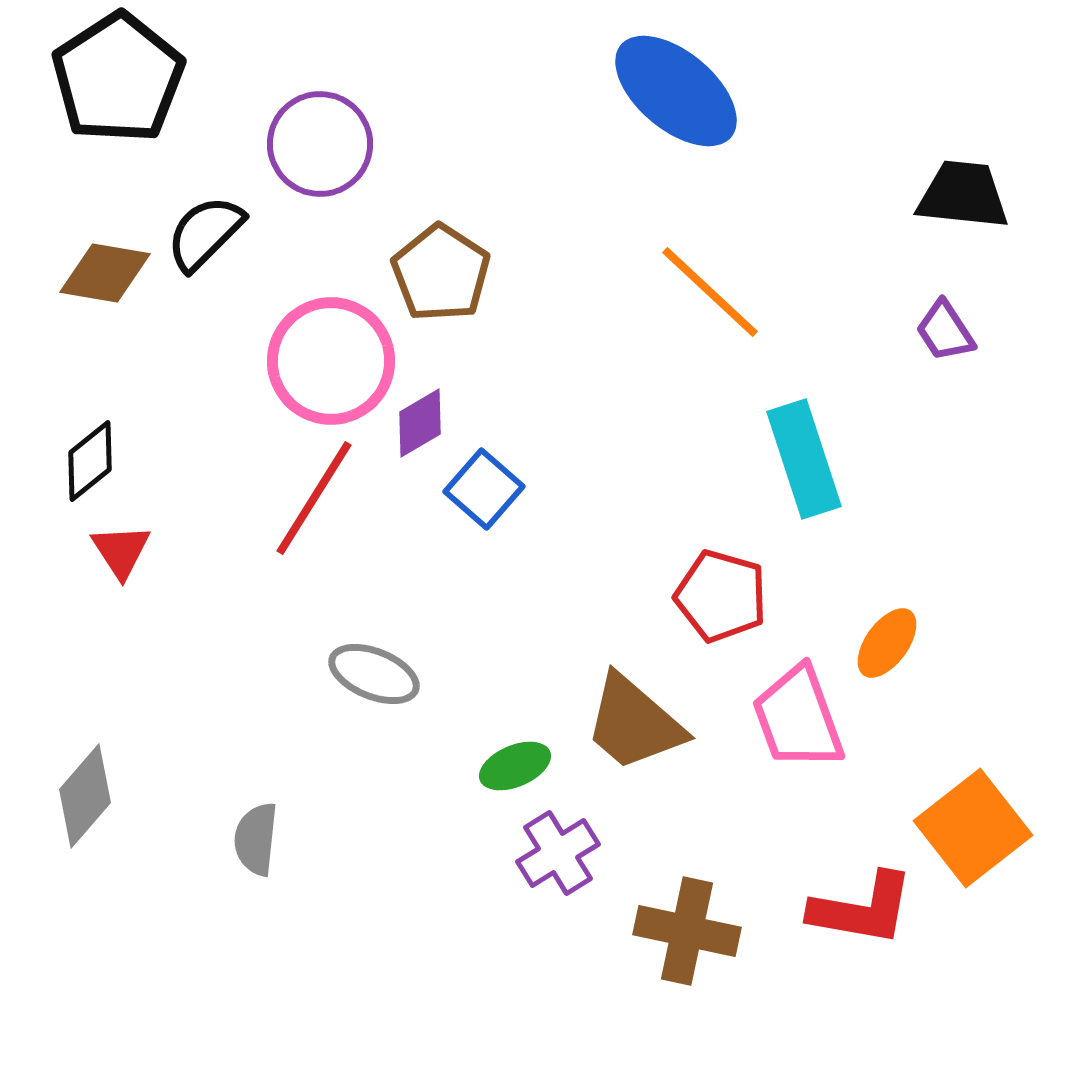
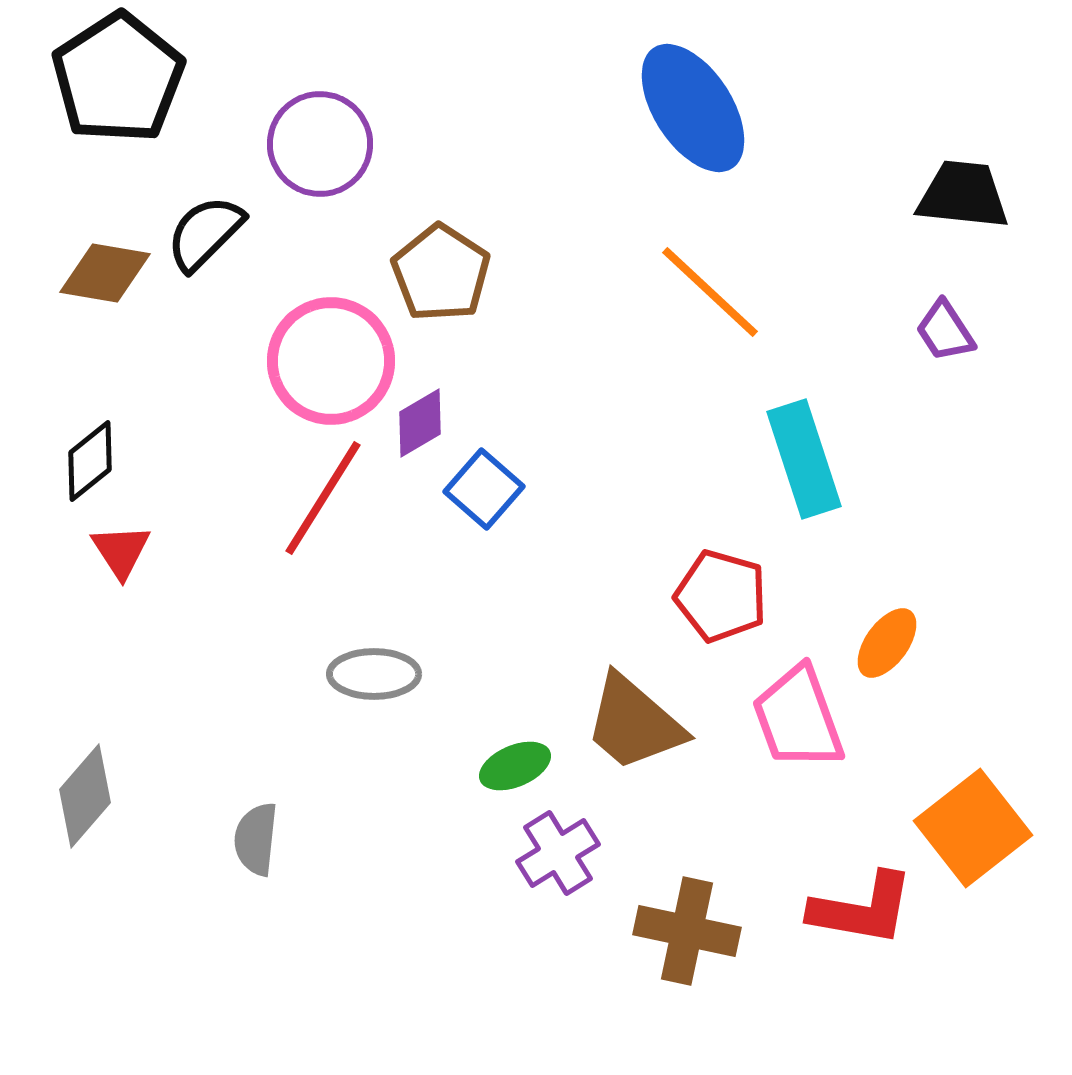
blue ellipse: moved 17 px right, 17 px down; rotated 17 degrees clockwise
red line: moved 9 px right
gray ellipse: rotated 22 degrees counterclockwise
